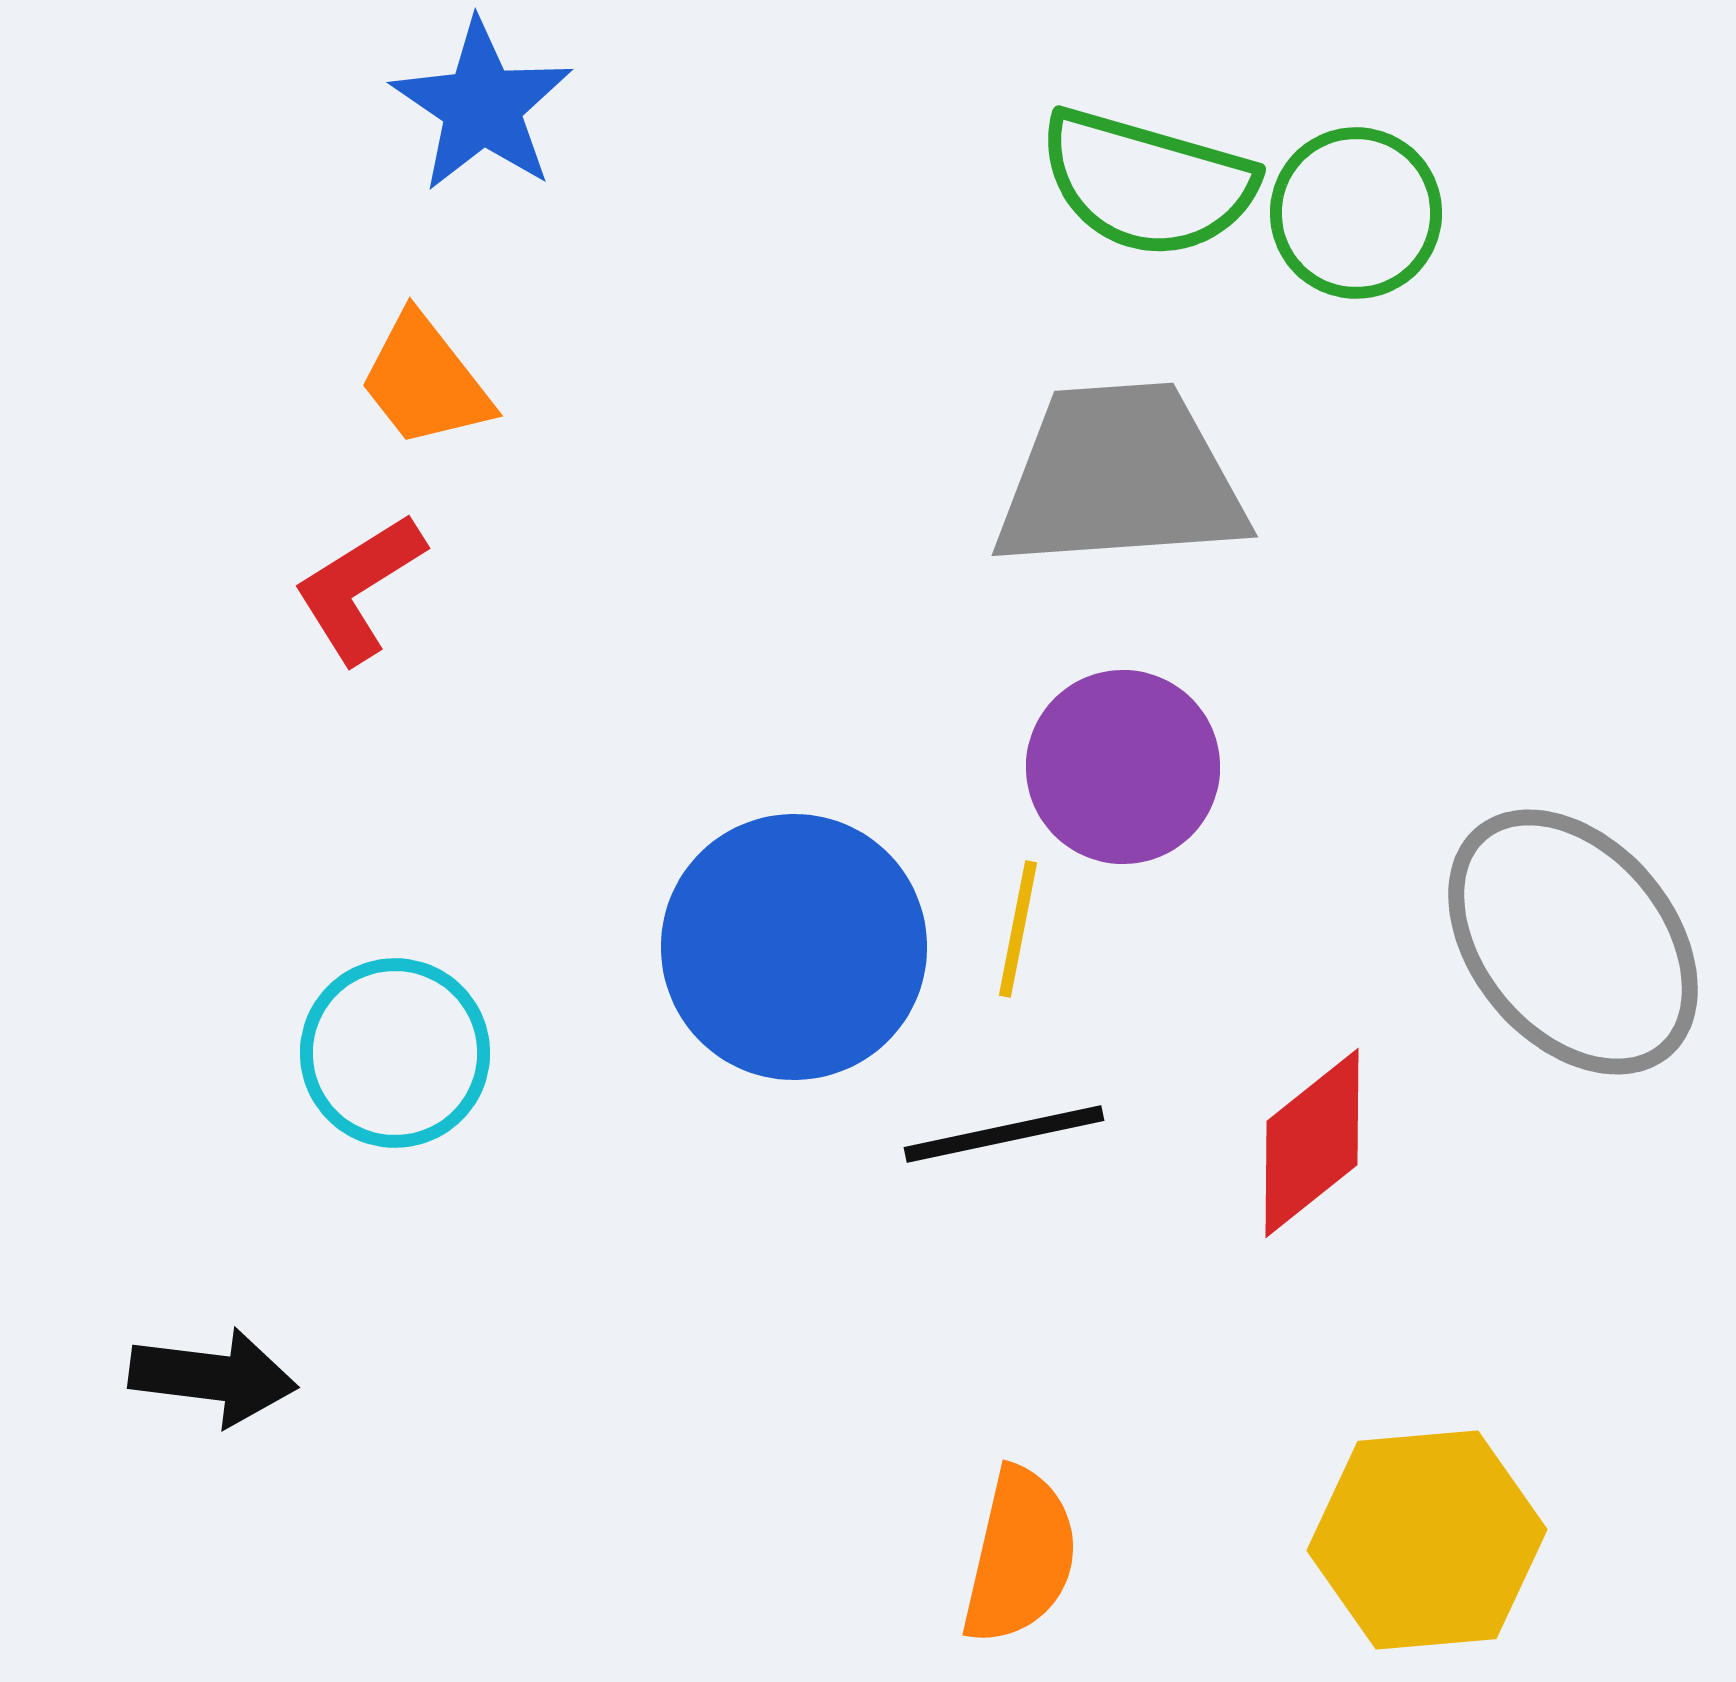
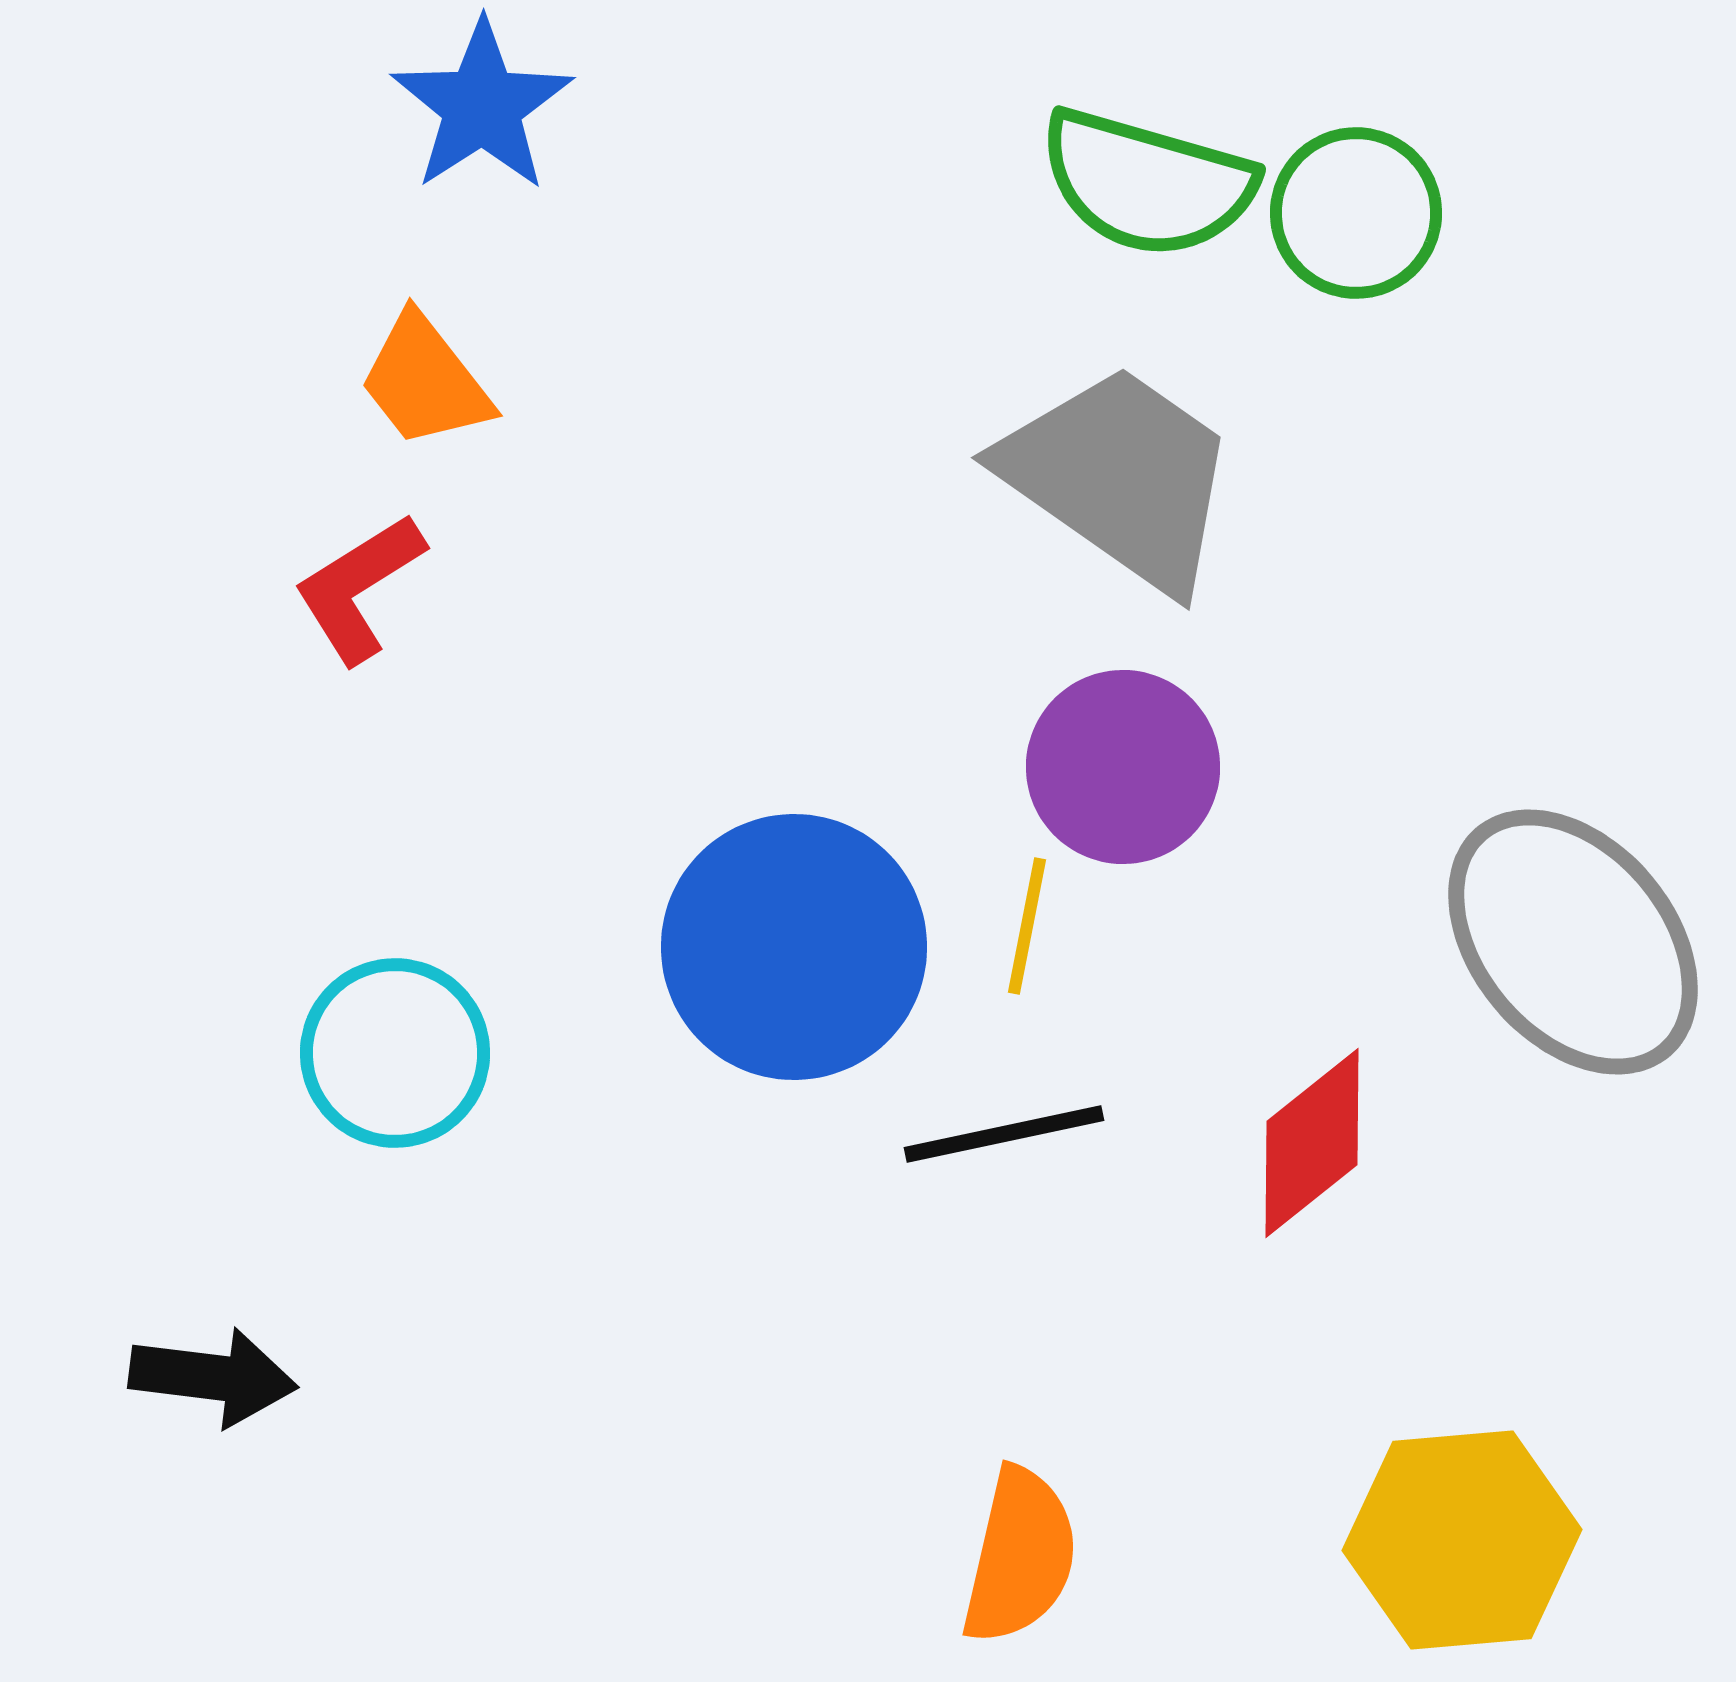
blue star: rotated 5 degrees clockwise
gray trapezoid: rotated 39 degrees clockwise
yellow line: moved 9 px right, 3 px up
yellow hexagon: moved 35 px right
